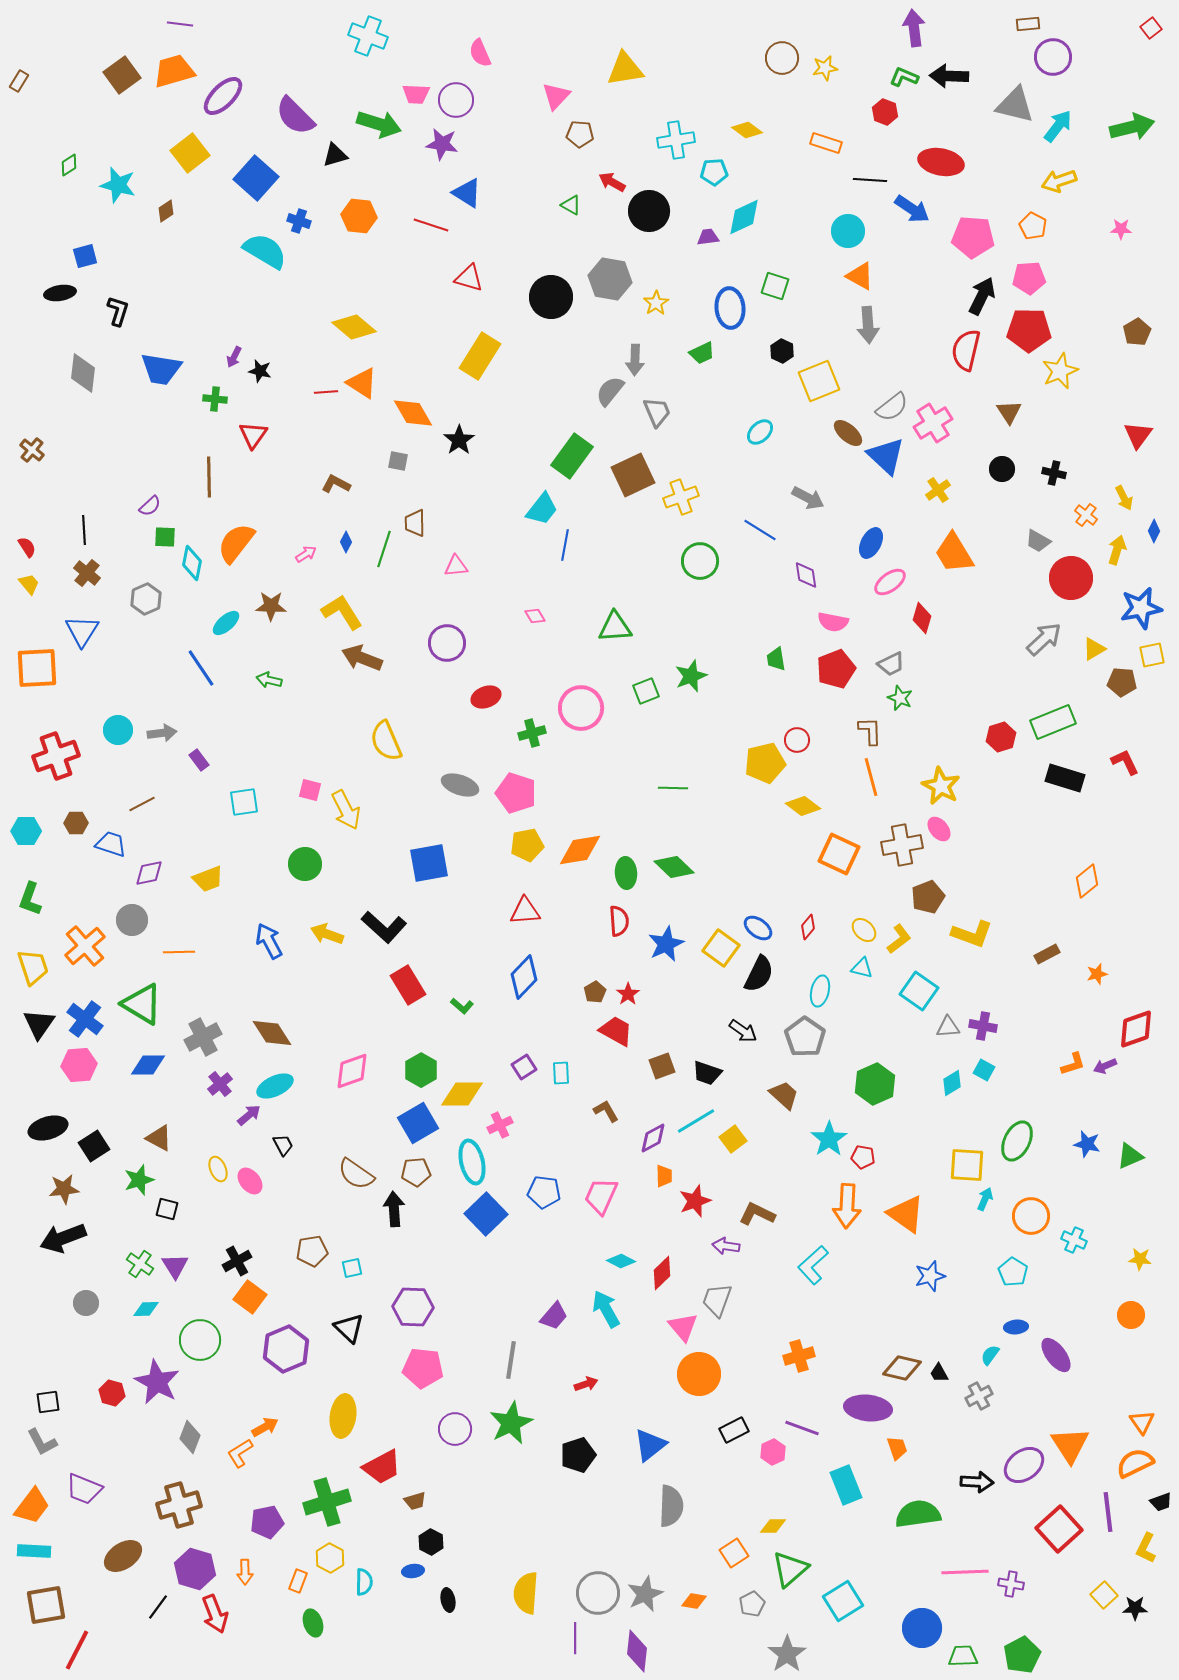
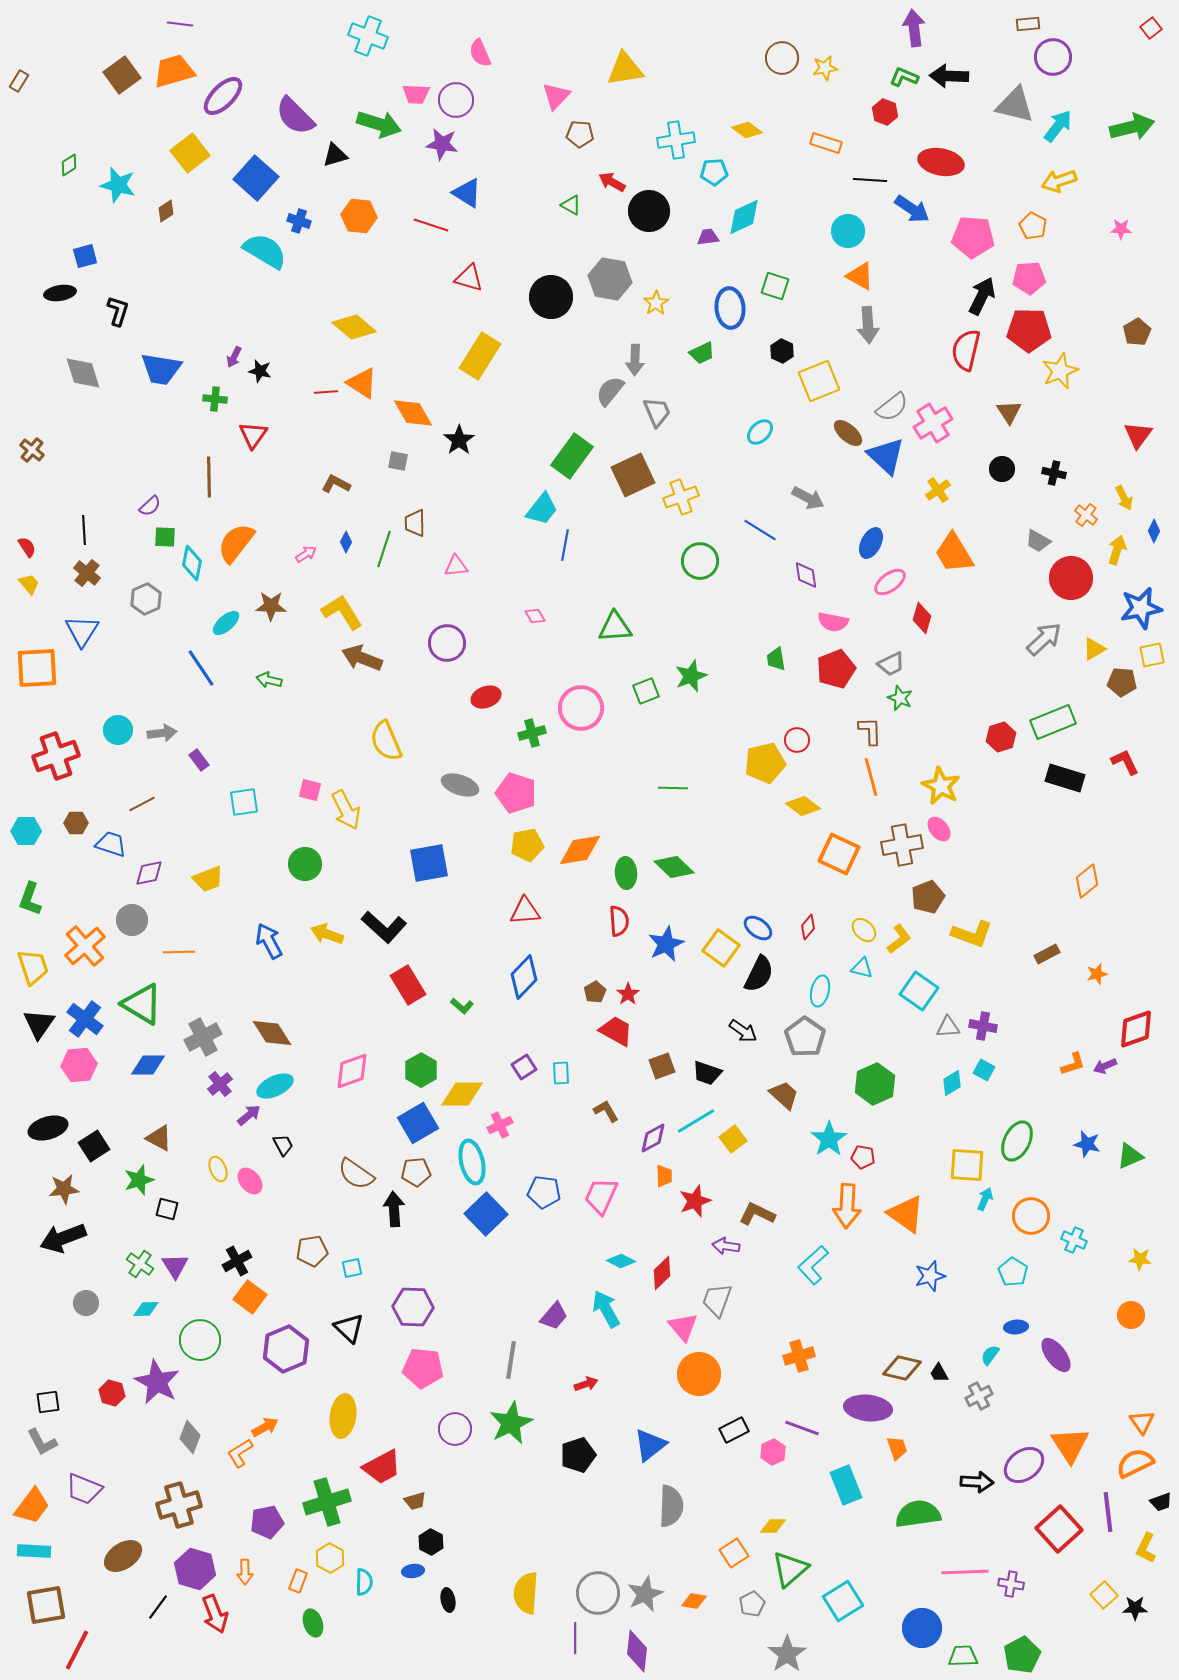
gray diamond at (83, 373): rotated 24 degrees counterclockwise
